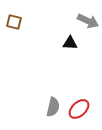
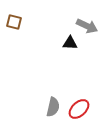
gray arrow: moved 1 px left, 5 px down
